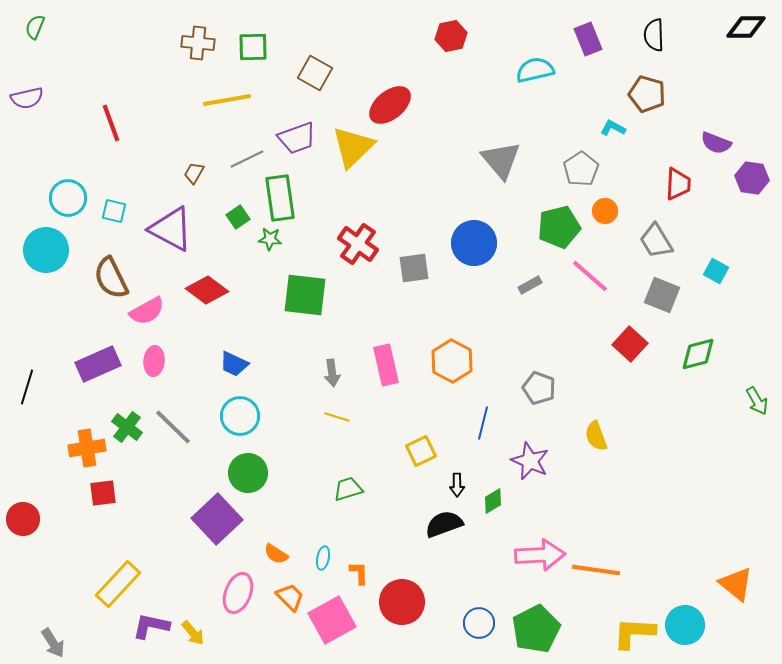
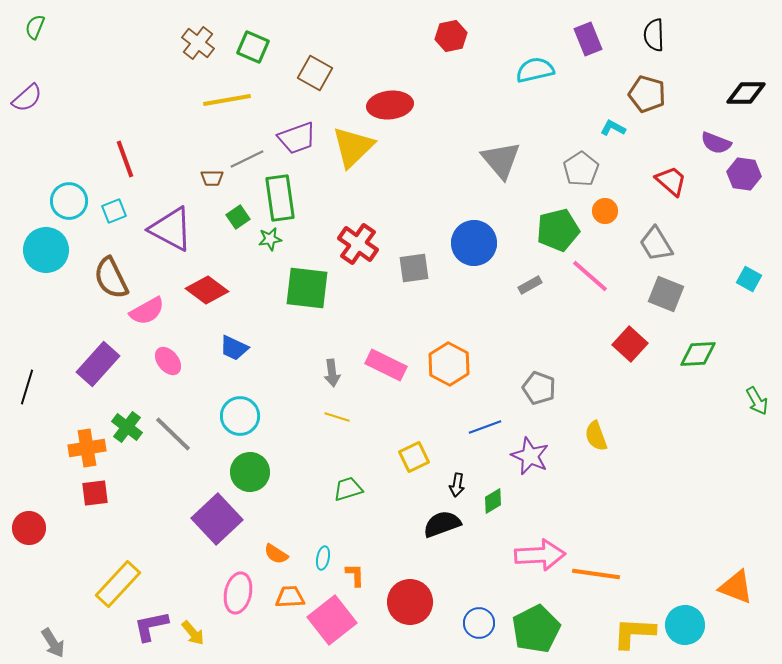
black diamond at (746, 27): moved 66 px down
brown cross at (198, 43): rotated 32 degrees clockwise
green square at (253, 47): rotated 24 degrees clockwise
purple semicircle at (27, 98): rotated 28 degrees counterclockwise
red ellipse at (390, 105): rotated 33 degrees clockwise
red line at (111, 123): moved 14 px right, 36 px down
brown trapezoid at (194, 173): moved 18 px right, 5 px down; rotated 120 degrees counterclockwise
purple hexagon at (752, 178): moved 8 px left, 4 px up
red trapezoid at (678, 184): moved 7 px left, 3 px up; rotated 52 degrees counterclockwise
cyan circle at (68, 198): moved 1 px right, 3 px down
cyan square at (114, 211): rotated 35 degrees counterclockwise
green pentagon at (559, 227): moved 1 px left, 3 px down
green star at (270, 239): rotated 15 degrees counterclockwise
gray trapezoid at (656, 241): moved 3 px down
cyan square at (716, 271): moved 33 px right, 8 px down
green square at (305, 295): moved 2 px right, 7 px up
gray square at (662, 295): moved 4 px right, 1 px up
green diamond at (698, 354): rotated 12 degrees clockwise
pink ellipse at (154, 361): moved 14 px right; rotated 44 degrees counterclockwise
orange hexagon at (452, 361): moved 3 px left, 3 px down
purple rectangle at (98, 364): rotated 24 degrees counterclockwise
blue trapezoid at (234, 364): moved 16 px up
pink rectangle at (386, 365): rotated 51 degrees counterclockwise
blue line at (483, 423): moved 2 px right, 4 px down; rotated 56 degrees clockwise
gray line at (173, 427): moved 7 px down
yellow square at (421, 451): moved 7 px left, 6 px down
purple star at (530, 461): moved 5 px up
green circle at (248, 473): moved 2 px right, 1 px up
black arrow at (457, 485): rotated 10 degrees clockwise
red square at (103, 493): moved 8 px left
red circle at (23, 519): moved 6 px right, 9 px down
black semicircle at (444, 524): moved 2 px left
orange line at (596, 570): moved 4 px down
orange L-shape at (359, 573): moved 4 px left, 2 px down
orange triangle at (736, 584): moved 3 px down; rotated 18 degrees counterclockwise
pink ellipse at (238, 593): rotated 9 degrees counterclockwise
orange trapezoid at (290, 597): rotated 48 degrees counterclockwise
red circle at (402, 602): moved 8 px right
pink square at (332, 620): rotated 9 degrees counterclockwise
purple L-shape at (151, 626): rotated 24 degrees counterclockwise
